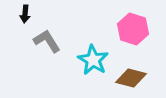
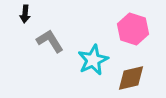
gray L-shape: moved 3 px right
cyan star: rotated 16 degrees clockwise
brown diamond: rotated 28 degrees counterclockwise
